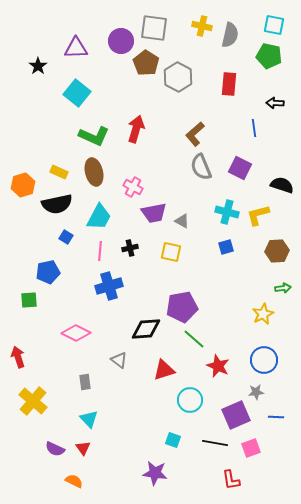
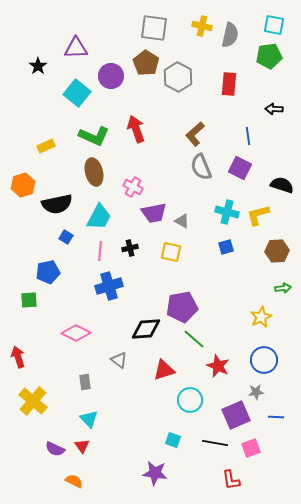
purple circle at (121, 41): moved 10 px left, 35 px down
green pentagon at (269, 56): rotated 20 degrees counterclockwise
black arrow at (275, 103): moved 1 px left, 6 px down
blue line at (254, 128): moved 6 px left, 8 px down
red arrow at (136, 129): rotated 36 degrees counterclockwise
yellow rectangle at (59, 172): moved 13 px left, 26 px up; rotated 48 degrees counterclockwise
yellow star at (263, 314): moved 2 px left, 3 px down
red triangle at (83, 448): moved 1 px left, 2 px up
